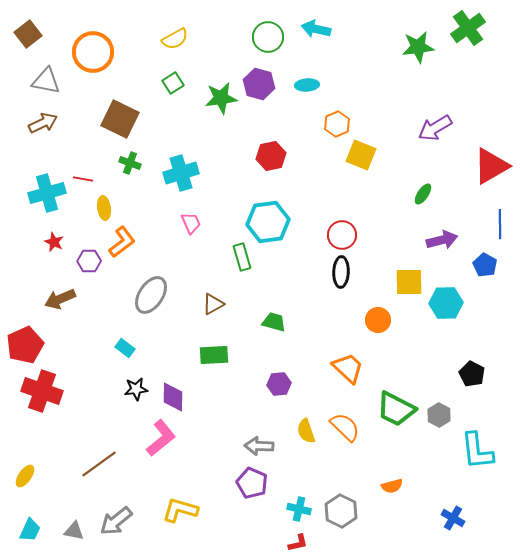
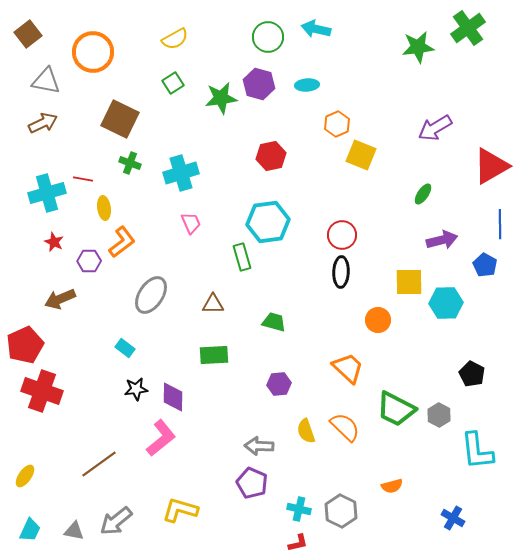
brown triangle at (213, 304): rotated 30 degrees clockwise
